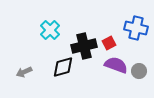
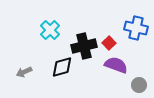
red square: rotated 16 degrees counterclockwise
black diamond: moved 1 px left
gray circle: moved 14 px down
